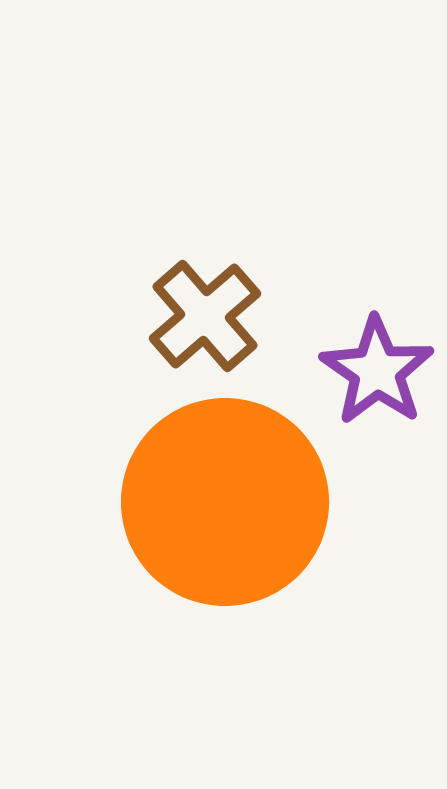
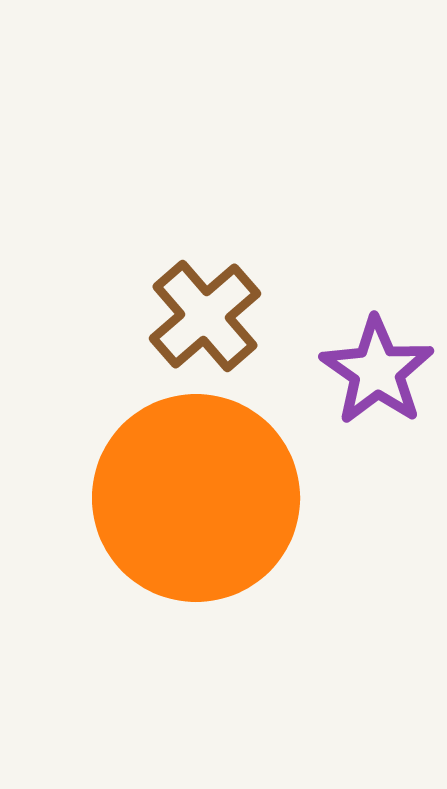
orange circle: moved 29 px left, 4 px up
